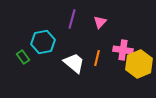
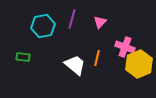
cyan hexagon: moved 16 px up
pink cross: moved 2 px right, 3 px up; rotated 12 degrees clockwise
green rectangle: rotated 48 degrees counterclockwise
white trapezoid: moved 1 px right, 2 px down
